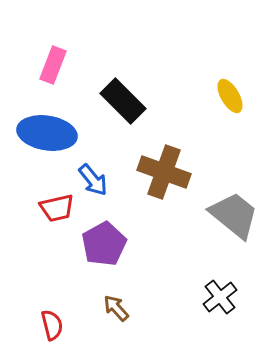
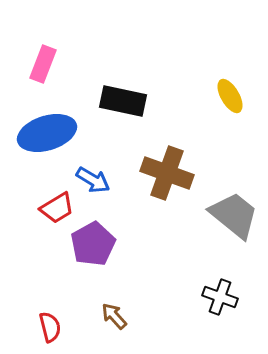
pink rectangle: moved 10 px left, 1 px up
black rectangle: rotated 33 degrees counterclockwise
blue ellipse: rotated 26 degrees counterclockwise
brown cross: moved 3 px right, 1 px down
blue arrow: rotated 20 degrees counterclockwise
red trapezoid: rotated 18 degrees counterclockwise
purple pentagon: moved 11 px left
black cross: rotated 32 degrees counterclockwise
brown arrow: moved 2 px left, 8 px down
red semicircle: moved 2 px left, 2 px down
